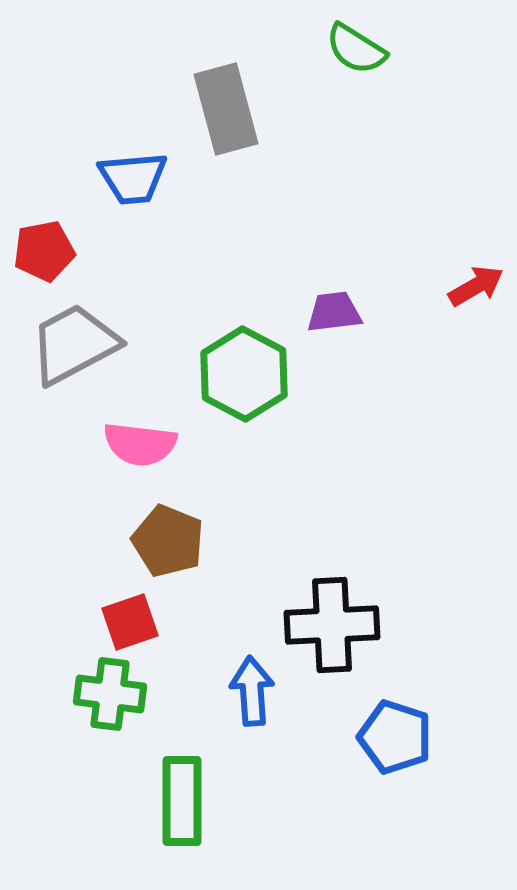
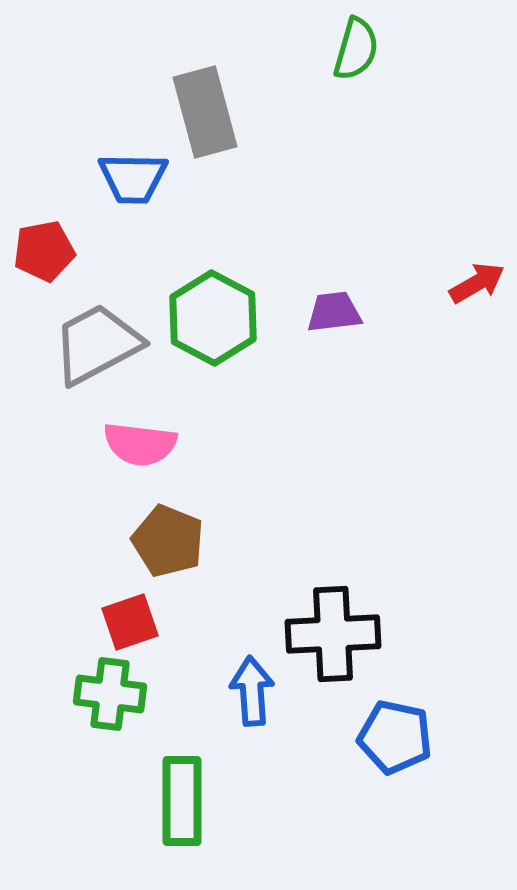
green semicircle: rotated 106 degrees counterclockwise
gray rectangle: moved 21 px left, 3 px down
blue trapezoid: rotated 6 degrees clockwise
red arrow: moved 1 px right, 3 px up
gray trapezoid: moved 23 px right
green hexagon: moved 31 px left, 56 px up
black cross: moved 1 px right, 9 px down
blue pentagon: rotated 6 degrees counterclockwise
